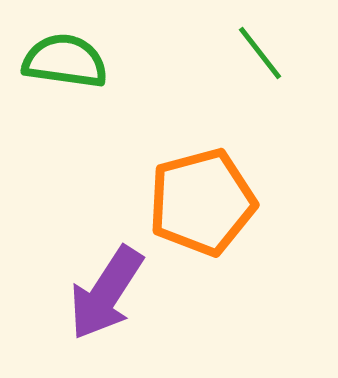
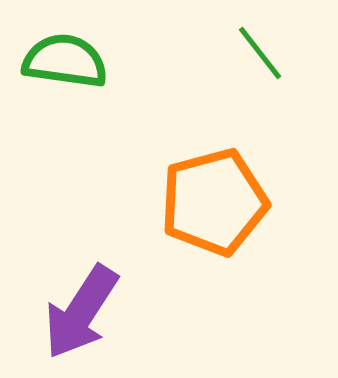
orange pentagon: moved 12 px right
purple arrow: moved 25 px left, 19 px down
